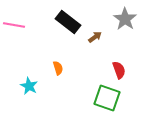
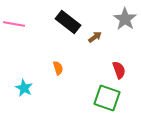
pink line: moved 1 px up
cyan star: moved 5 px left, 2 px down
